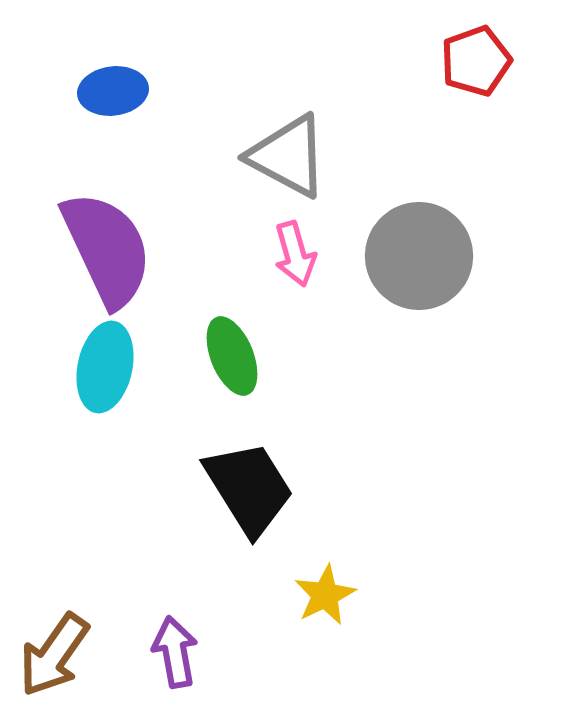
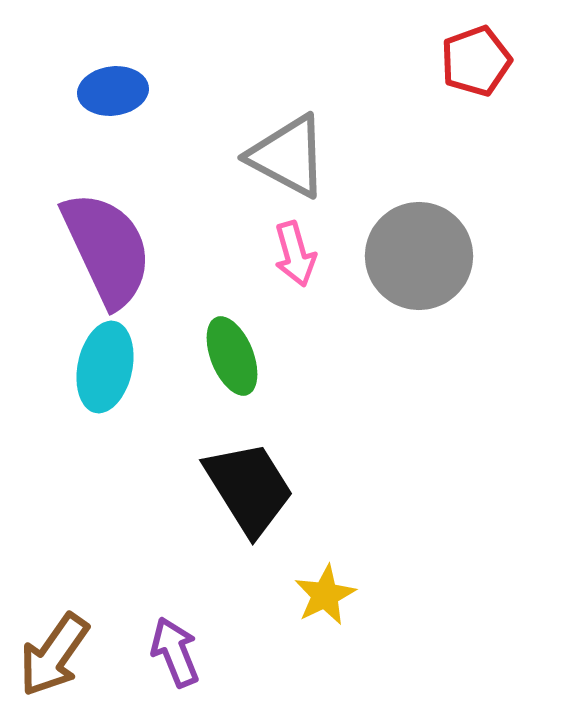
purple arrow: rotated 12 degrees counterclockwise
